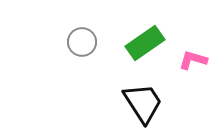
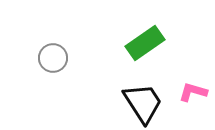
gray circle: moved 29 px left, 16 px down
pink L-shape: moved 32 px down
